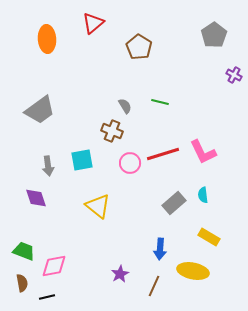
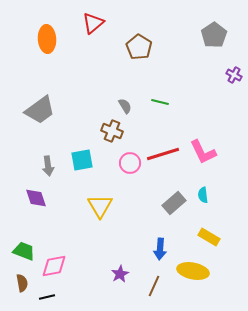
yellow triangle: moved 2 px right; rotated 20 degrees clockwise
